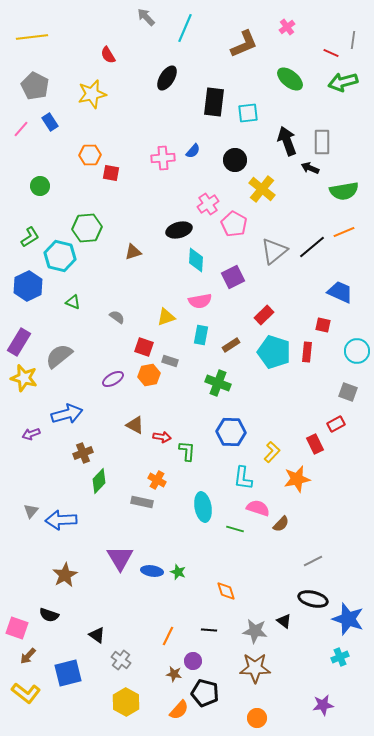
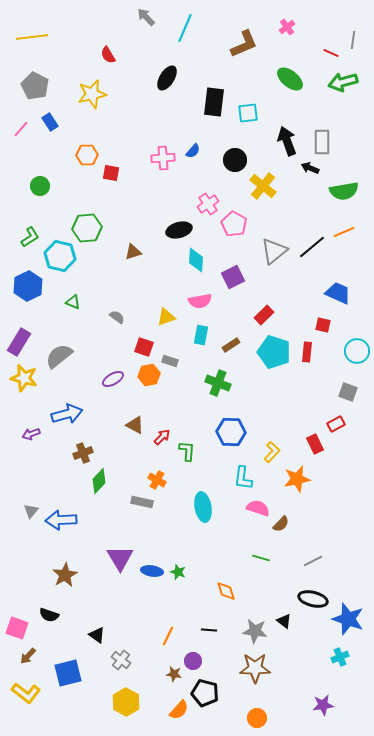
orange hexagon at (90, 155): moved 3 px left
yellow cross at (262, 189): moved 1 px right, 3 px up
blue trapezoid at (340, 292): moved 2 px left, 1 px down
red arrow at (162, 437): rotated 54 degrees counterclockwise
green line at (235, 529): moved 26 px right, 29 px down
